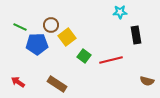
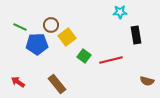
brown rectangle: rotated 18 degrees clockwise
